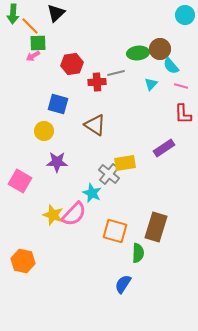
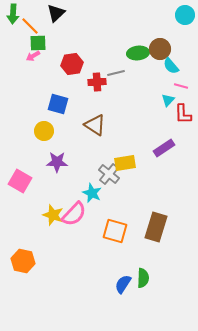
cyan triangle: moved 17 px right, 16 px down
green semicircle: moved 5 px right, 25 px down
